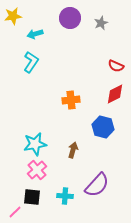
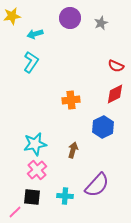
yellow star: moved 1 px left
blue hexagon: rotated 20 degrees clockwise
